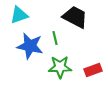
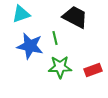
cyan triangle: moved 2 px right, 1 px up
